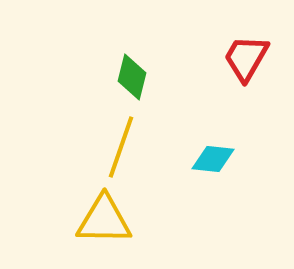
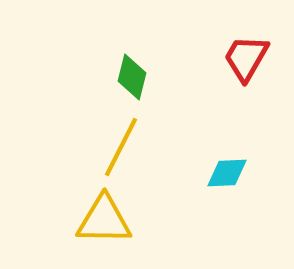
yellow line: rotated 8 degrees clockwise
cyan diamond: moved 14 px right, 14 px down; rotated 9 degrees counterclockwise
